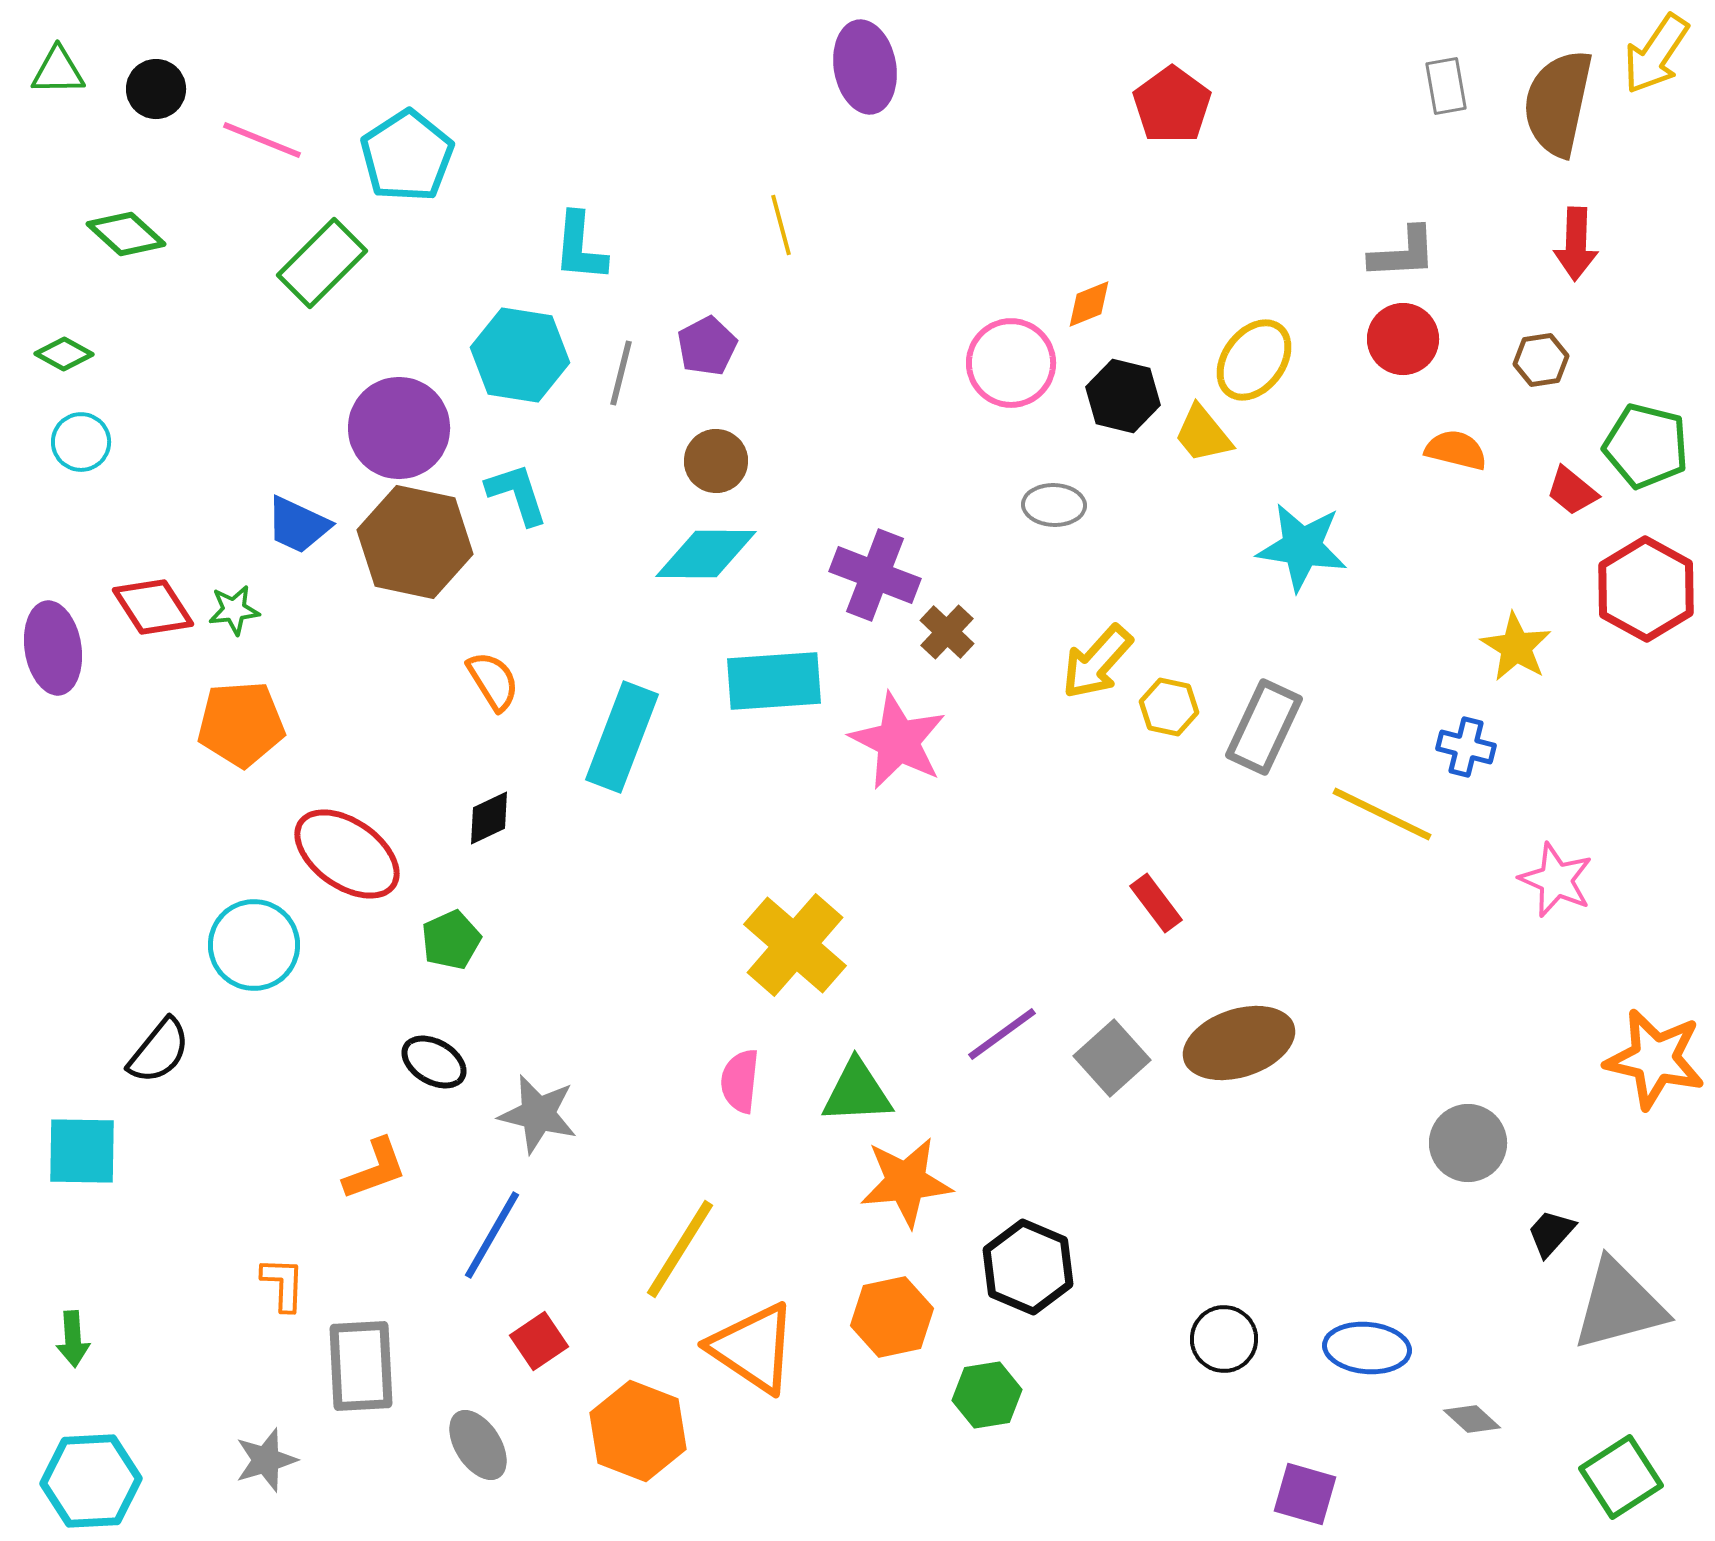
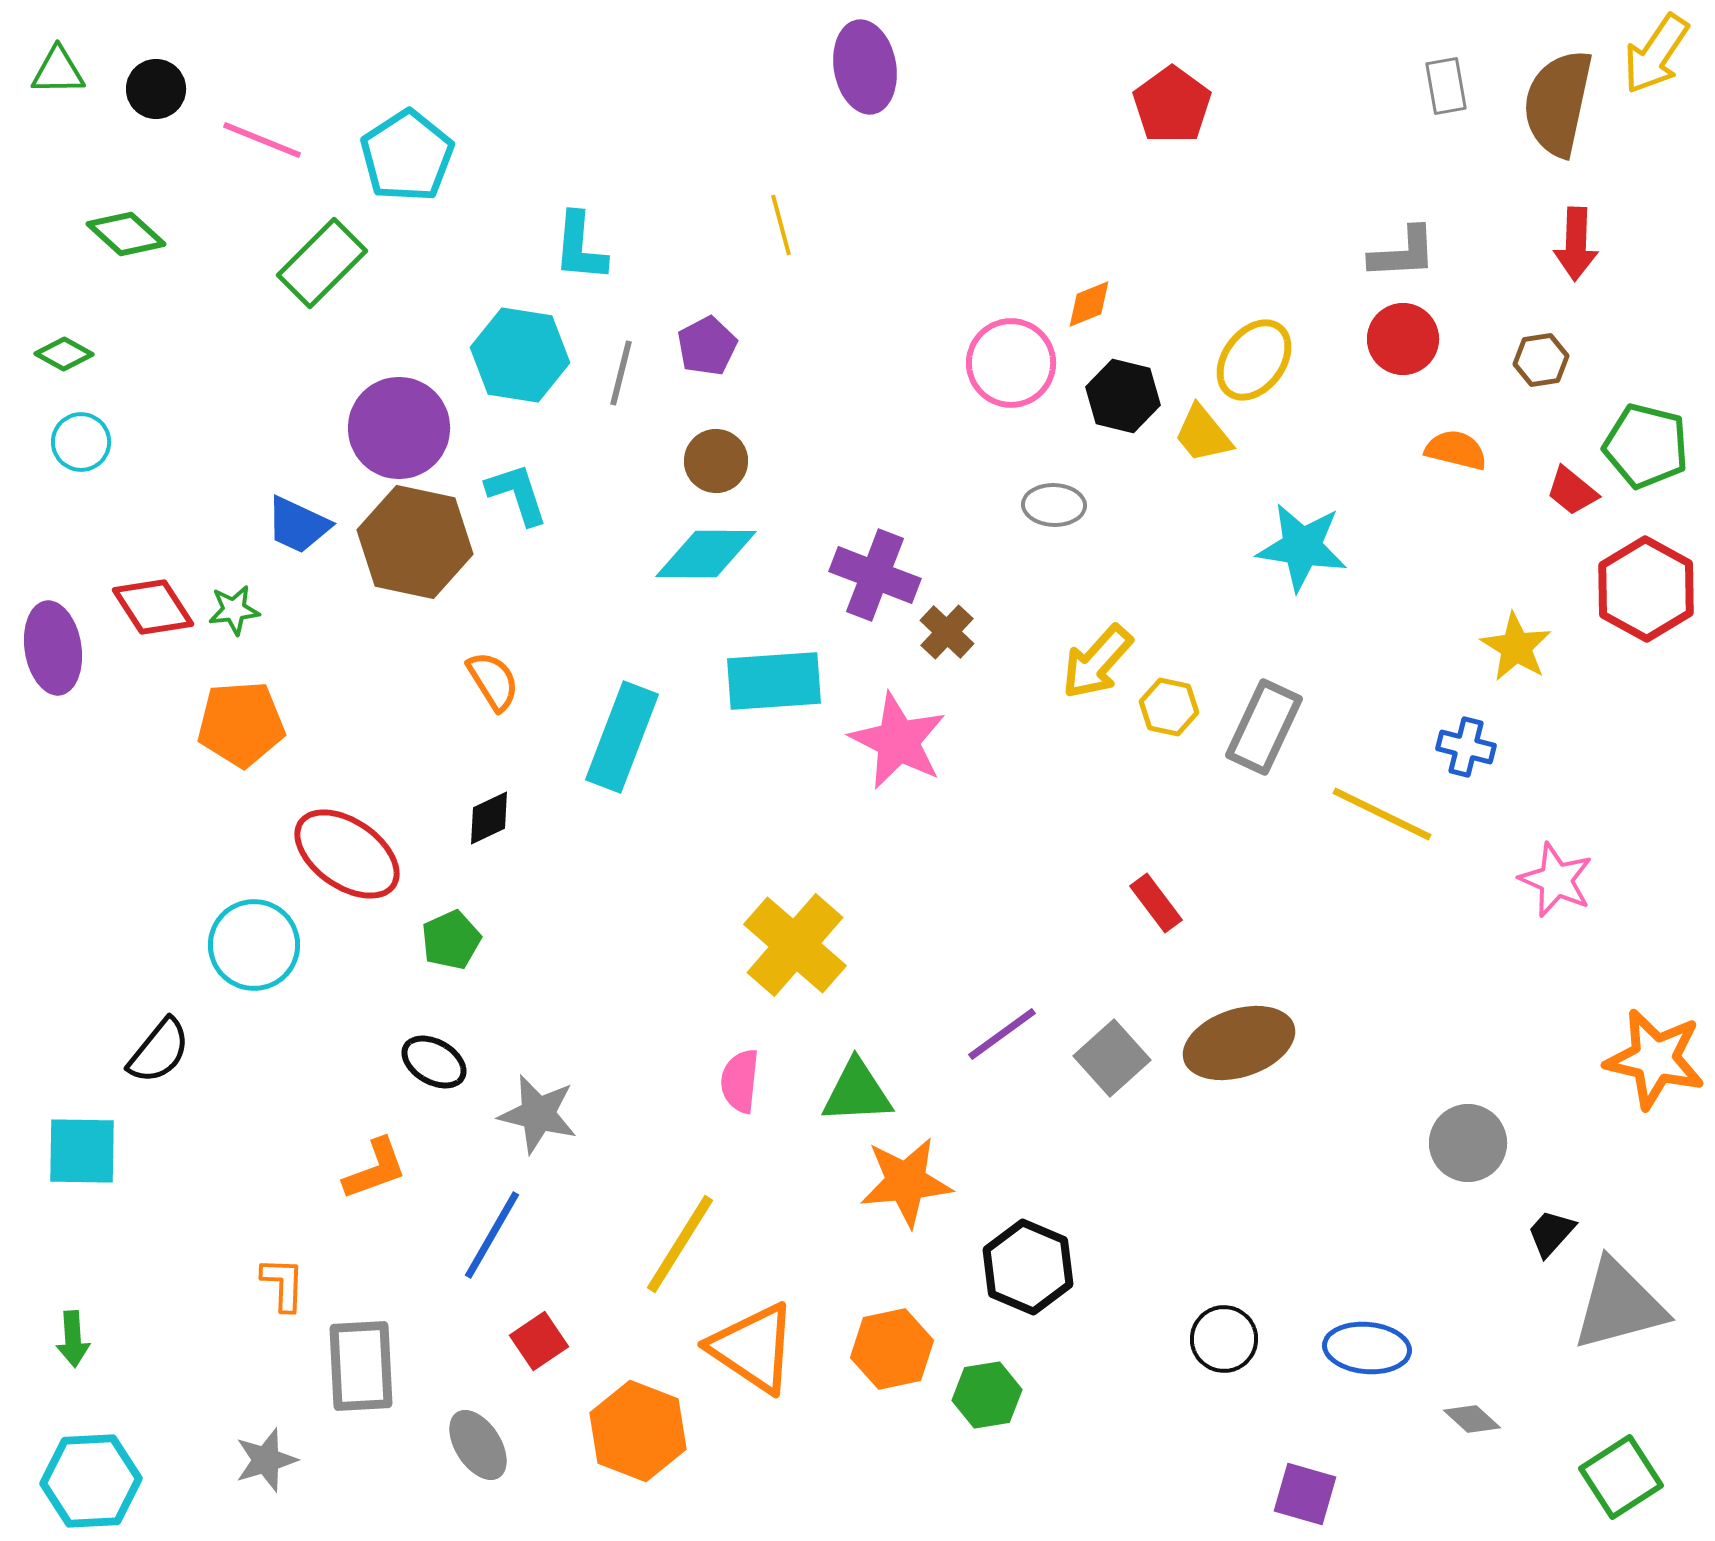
yellow line at (680, 1249): moved 5 px up
orange hexagon at (892, 1317): moved 32 px down
